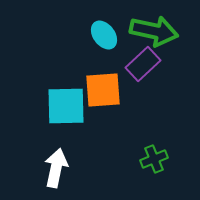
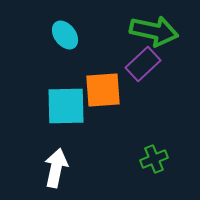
cyan ellipse: moved 39 px left
